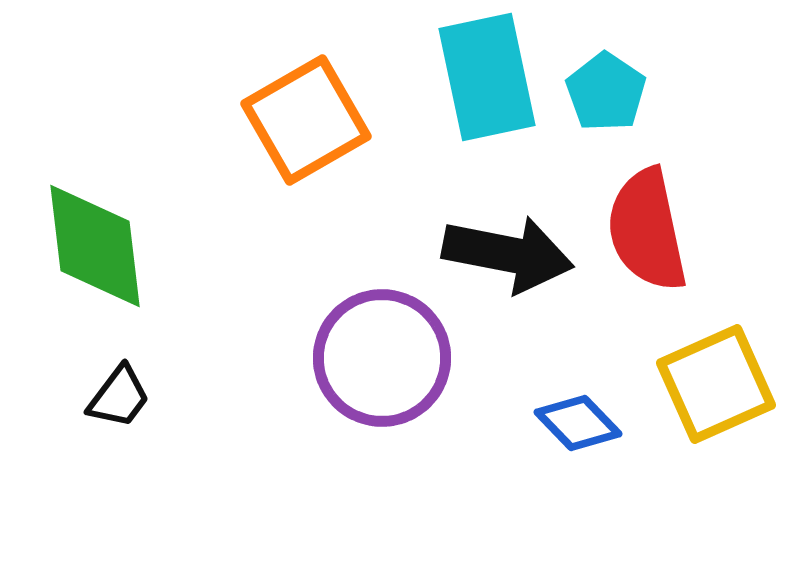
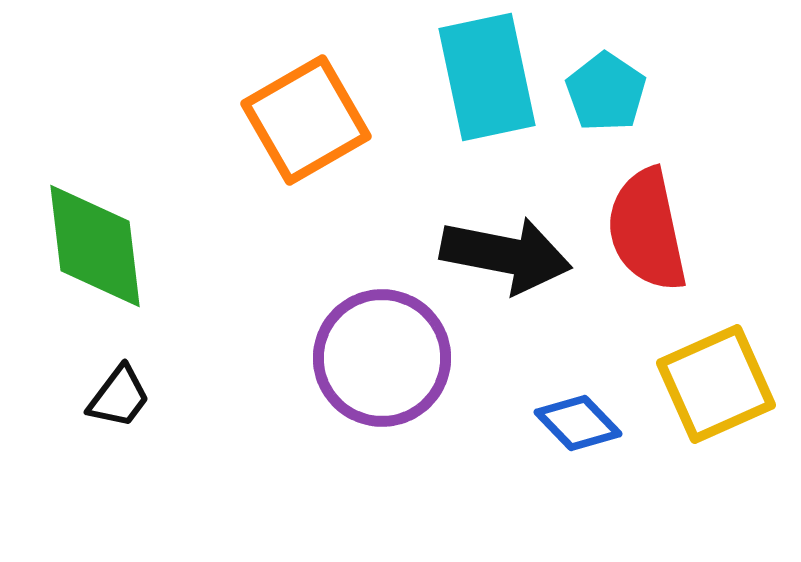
black arrow: moved 2 px left, 1 px down
